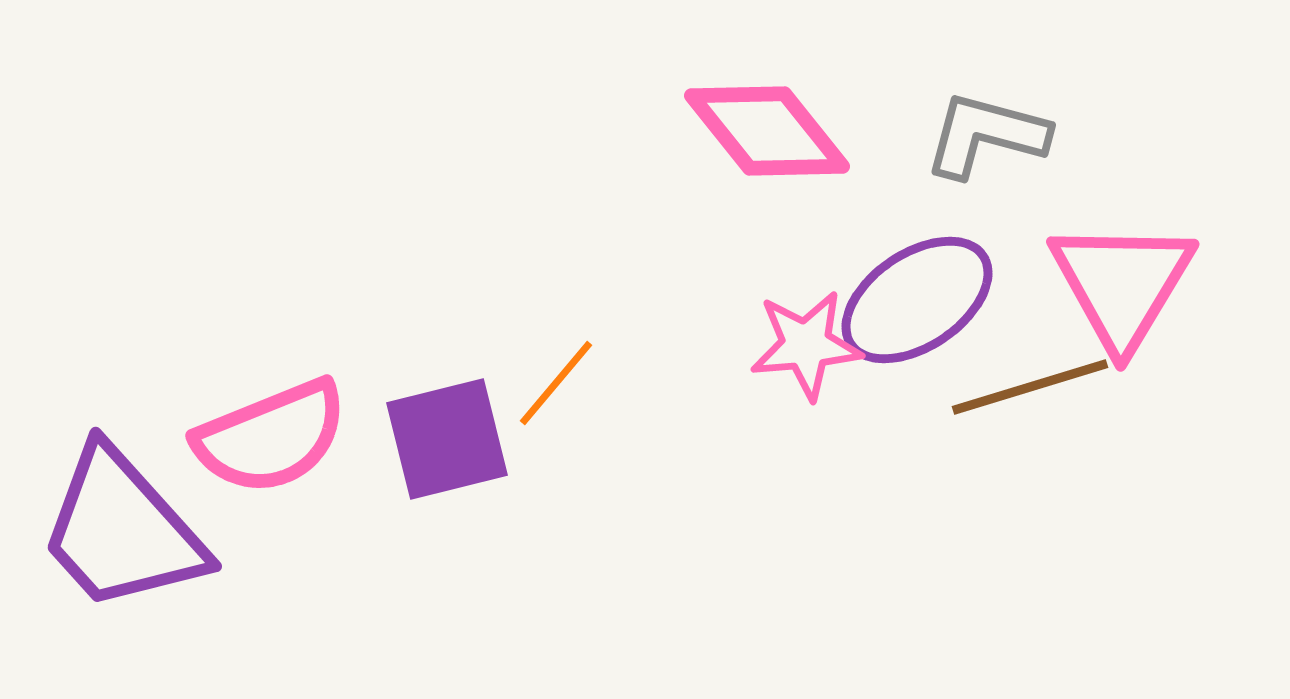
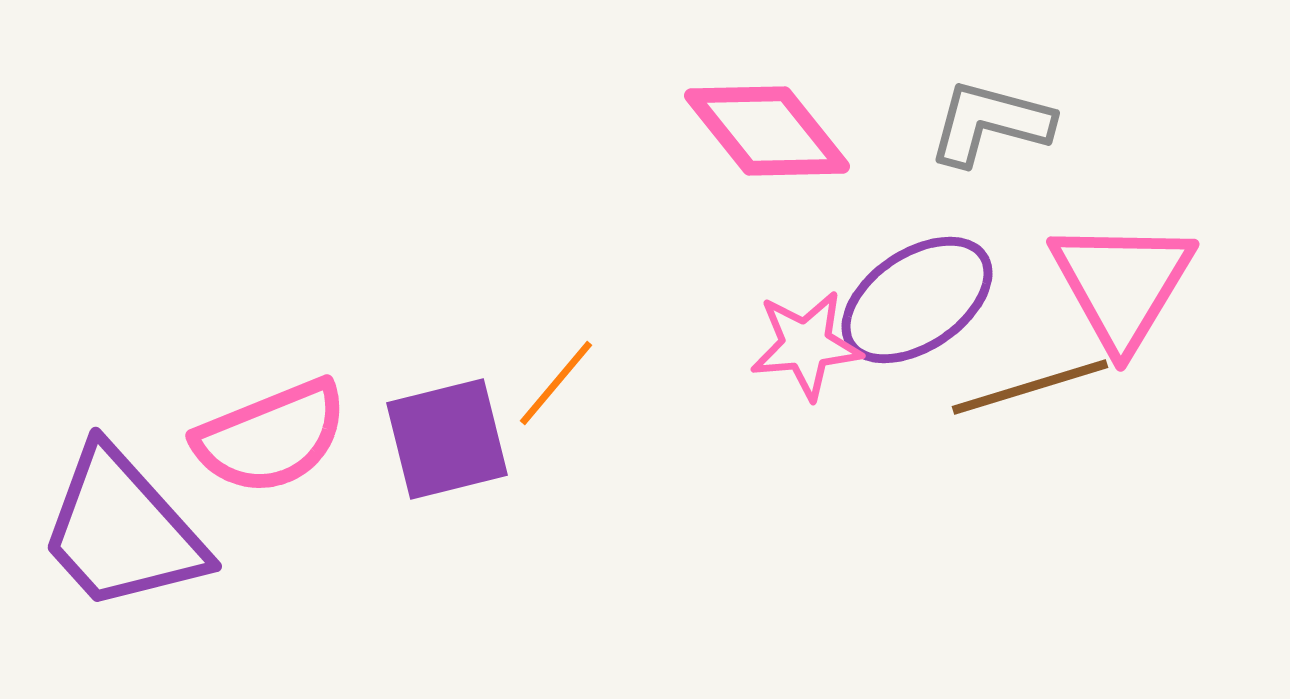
gray L-shape: moved 4 px right, 12 px up
